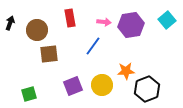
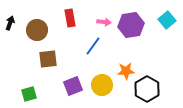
brown square: moved 1 px left, 5 px down
black hexagon: rotated 10 degrees counterclockwise
